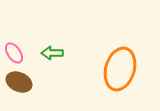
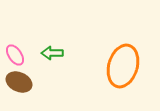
pink ellipse: moved 1 px right, 2 px down
orange ellipse: moved 3 px right, 3 px up
